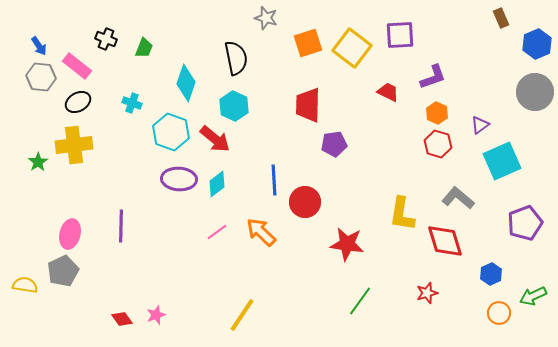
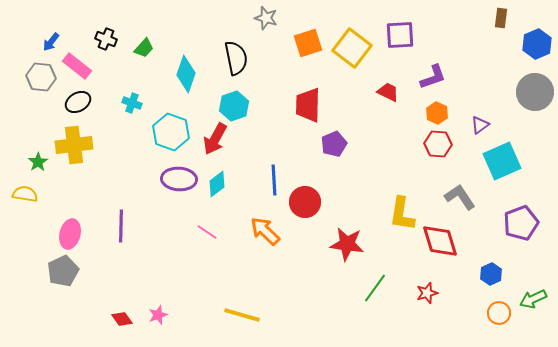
brown rectangle at (501, 18): rotated 30 degrees clockwise
blue arrow at (39, 46): moved 12 px right, 4 px up; rotated 72 degrees clockwise
green trapezoid at (144, 48): rotated 20 degrees clockwise
cyan diamond at (186, 83): moved 9 px up
cyan hexagon at (234, 106): rotated 16 degrees clockwise
red arrow at (215, 139): rotated 80 degrees clockwise
purple pentagon at (334, 144): rotated 15 degrees counterclockwise
red hexagon at (438, 144): rotated 12 degrees counterclockwise
gray L-shape at (458, 198): moved 2 px right, 1 px up; rotated 16 degrees clockwise
purple pentagon at (525, 223): moved 4 px left
pink line at (217, 232): moved 10 px left; rotated 70 degrees clockwise
orange arrow at (261, 232): moved 4 px right, 1 px up
red diamond at (445, 241): moved 5 px left
yellow semicircle at (25, 285): moved 91 px up
green arrow at (533, 296): moved 3 px down
green line at (360, 301): moved 15 px right, 13 px up
pink star at (156, 315): moved 2 px right
yellow line at (242, 315): rotated 72 degrees clockwise
